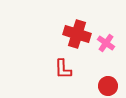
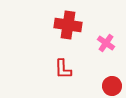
red cross: moved 9 px left, 9 px up; rotated 8 degrees counterclockwise
red circle: moved 4 px right
